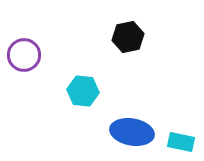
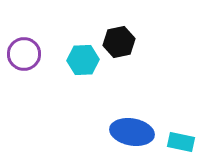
black hexagon: moved 9 px left, 5 px down
purple circle: moved 1 px up
cyan hexagon: moved 31 px up; rotated 8 degrees counterclockwise
